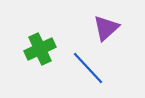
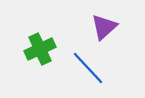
purple triangle: moved 2 px left, 1 px up
